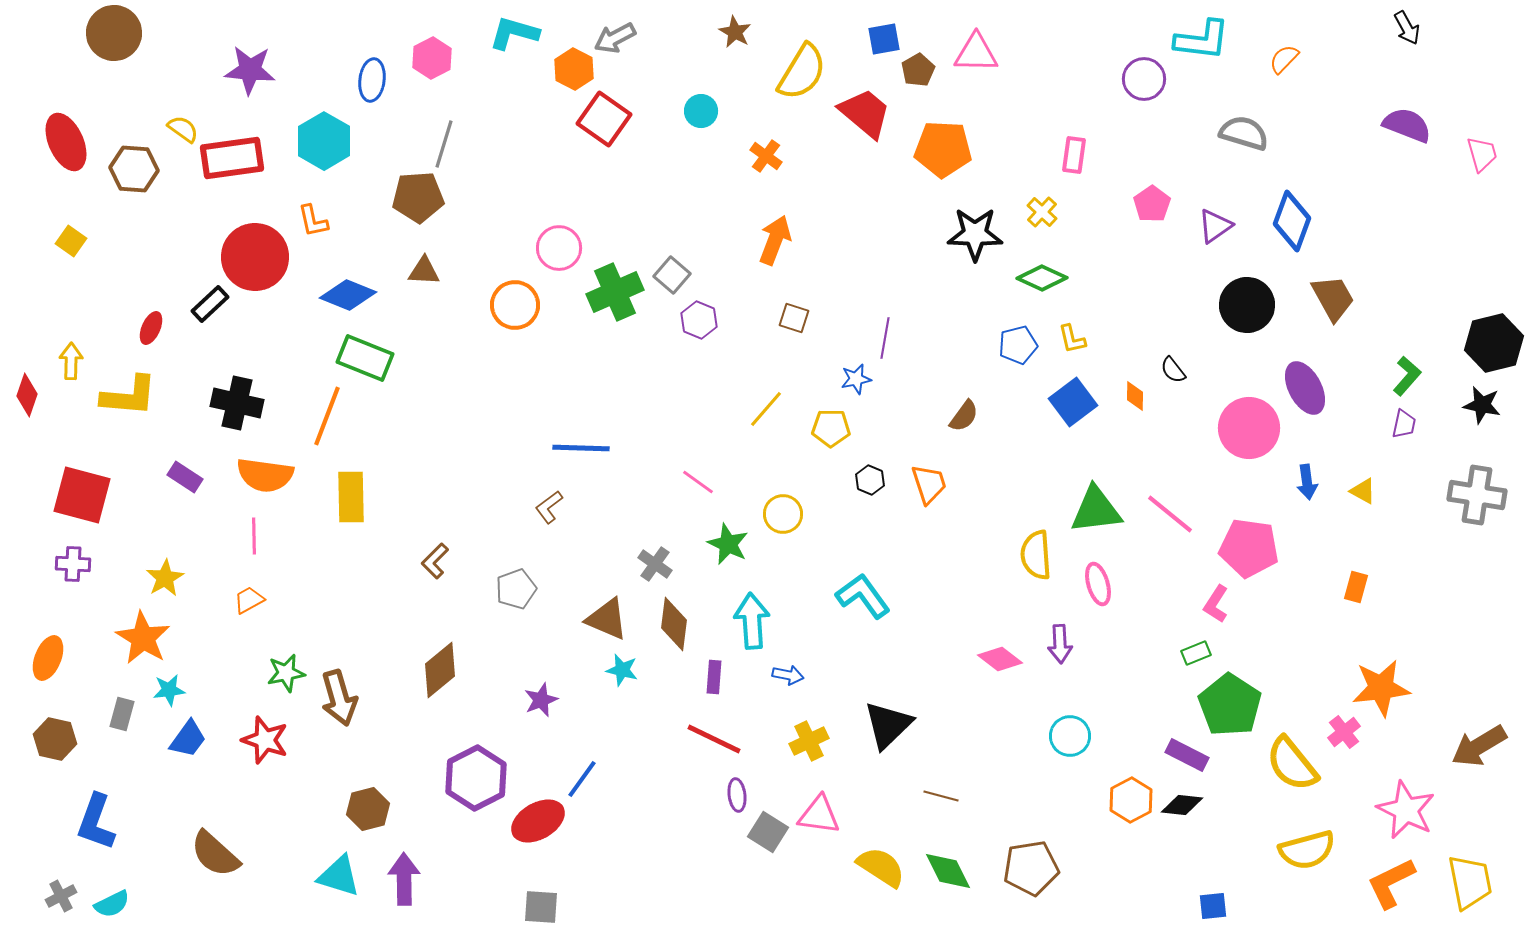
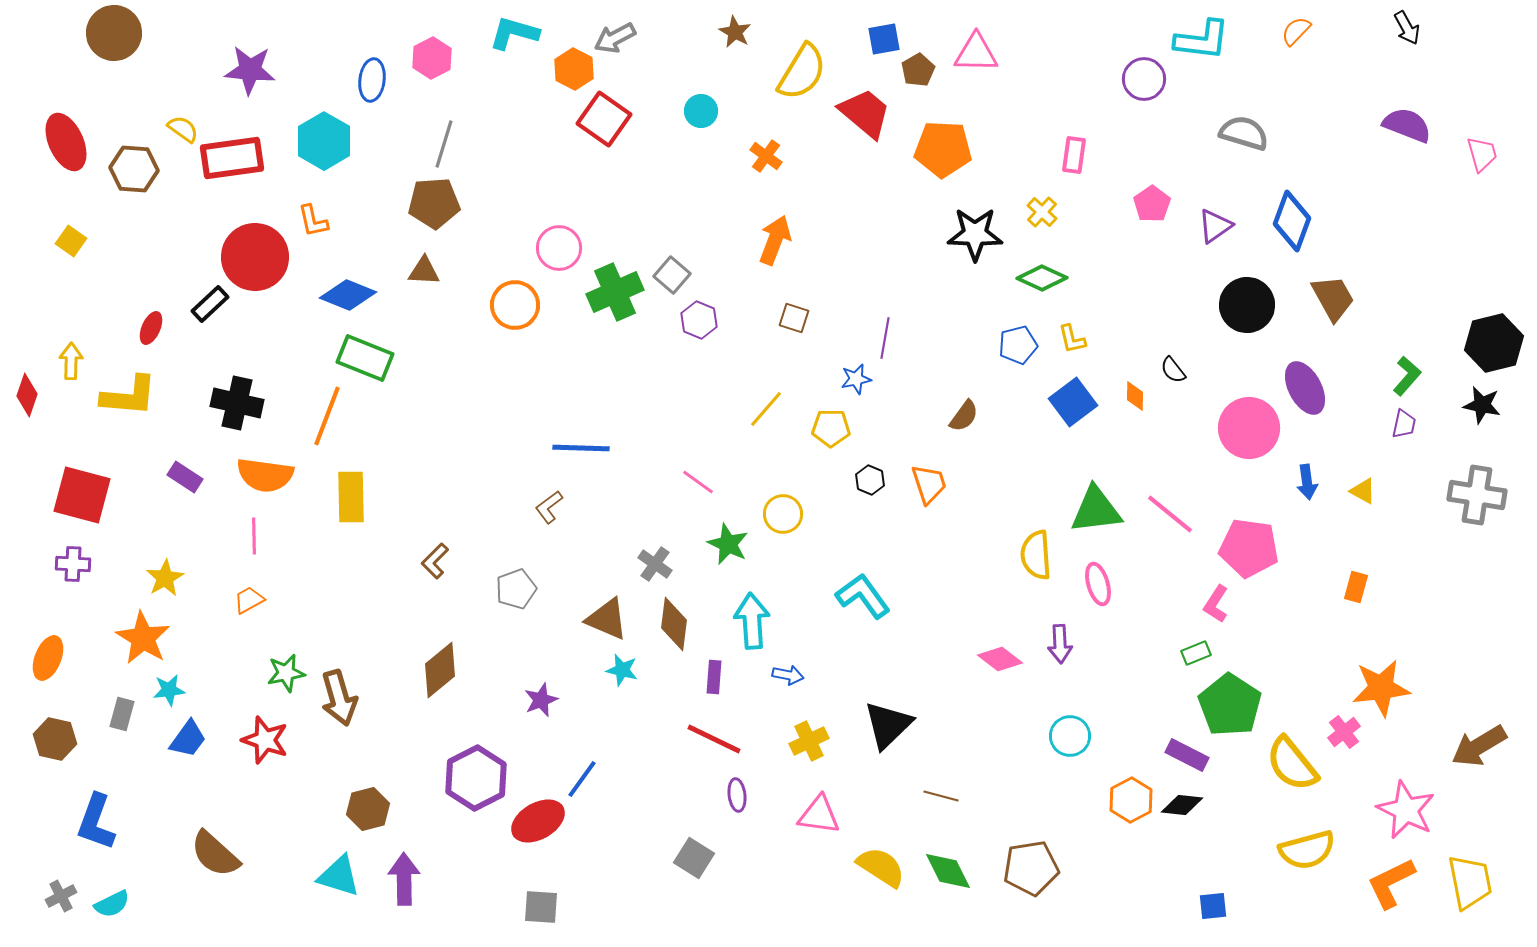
orange semicircle at (1284, 59): moved 12 px right, 28 px up
brown pentagon at (418, 197): moved 16 px right, 6 px down
gray square at (768, 832): moved 74 px left, 26 px down
